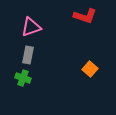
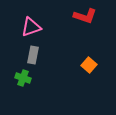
gray rectangle: moved 5 px right
orange square: moved 1 px left, 4 px up
